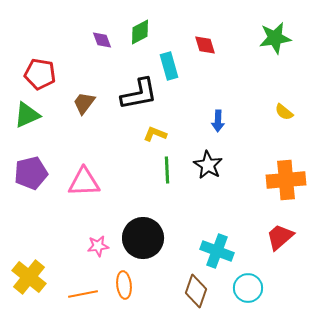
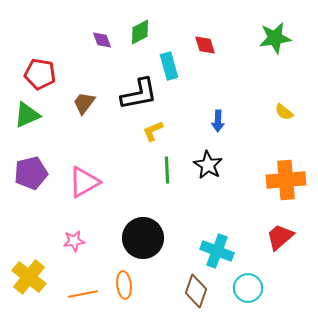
yellow L-shape: moved 2 px left, 3 px up; rotated 45 degrees counterclockwise
pink triangle: rotated 28 degrees counterclockwise
pink star: moved 24 px left, 5 px up
